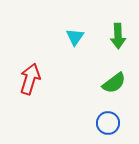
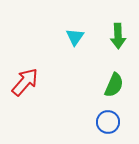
red arrow: moved 5 px left, 3 px down; rotated 24 degrees clockwise
green semicircle: moved 2 px down; rotated 30 degrees counterclockwise
blue circle: moved 1 px up
